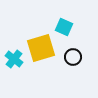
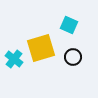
cyan square: moved 5 px right, 2 px up
